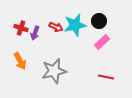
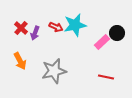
black circle: moved 18 px right, 12 px down
red cross: rotated 24 degrees clockwise
